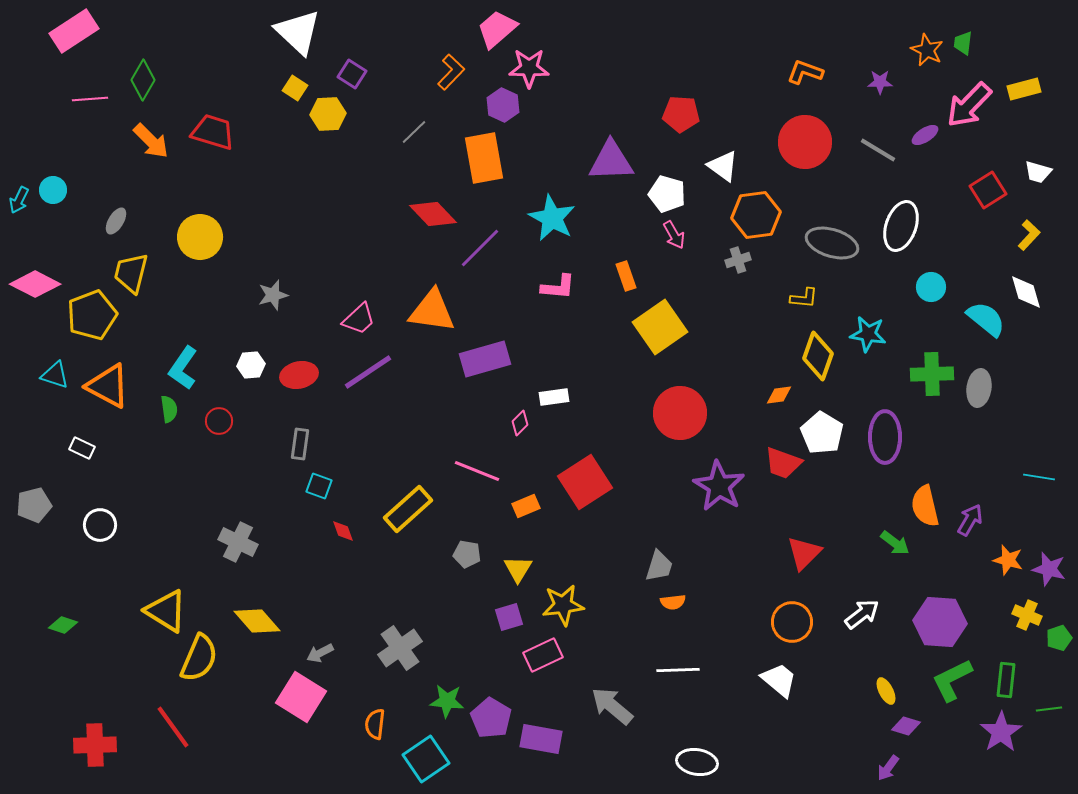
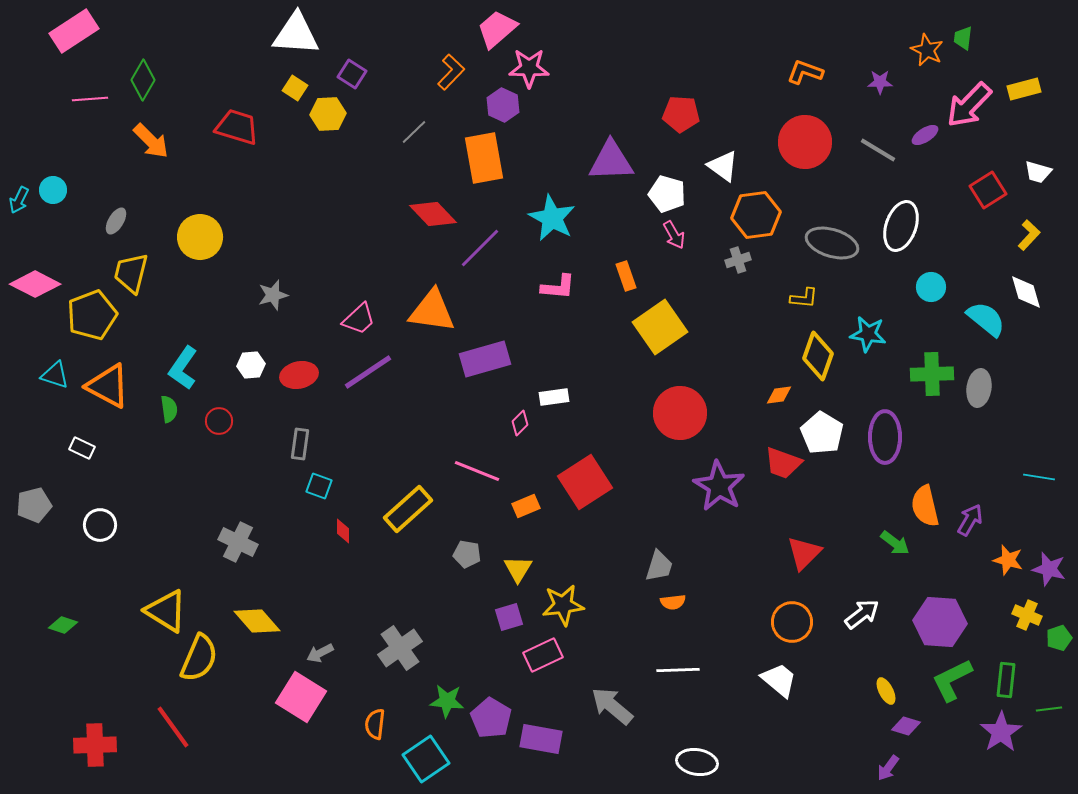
white triangle at (298, 32): moved 2 px left, 2 px down; rotated 39 degrees counterclockwise
green trapezoid at (963, 43): moved 5 px up
red trapezoid at (213, 132): moved 24 px right, 5 px up
red diamond at (343, 531): rotated 20 degrees clockwise
